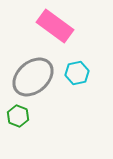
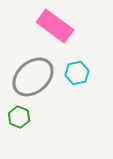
green hexagon: moved 1 px right, 1 px down
